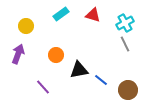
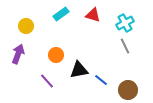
gray line: moved 2 px down
purple line: moved 4 px right, 6 px up
